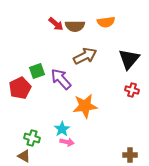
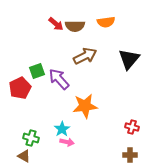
purple arrow: moved 2 px left
red cross: moved 37 px down
green cross: moved 1 px left
